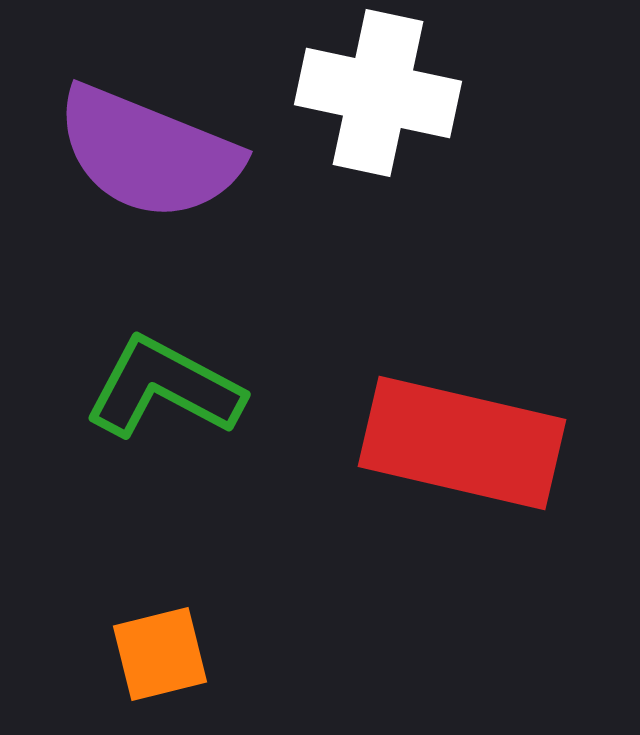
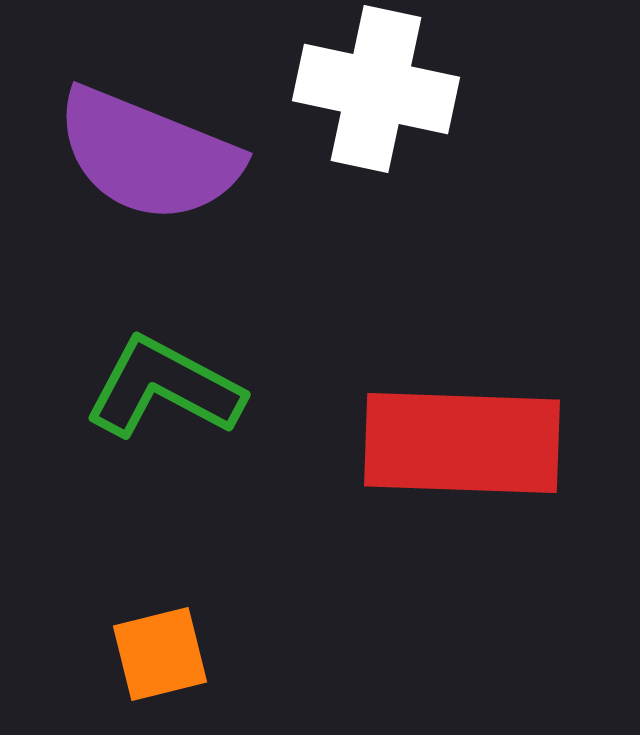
white cross: moved 2 px left, 4 px up
purple semicircle: moved 2 px down
red rectangle: rotated 11 degrees counterclockwise
